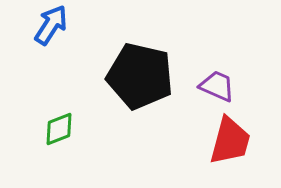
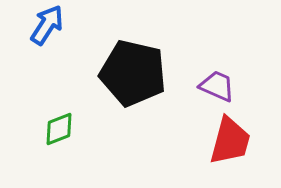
blue arrow: moved 4 px left
black pentagon: moved 7 px left, 3 px up
